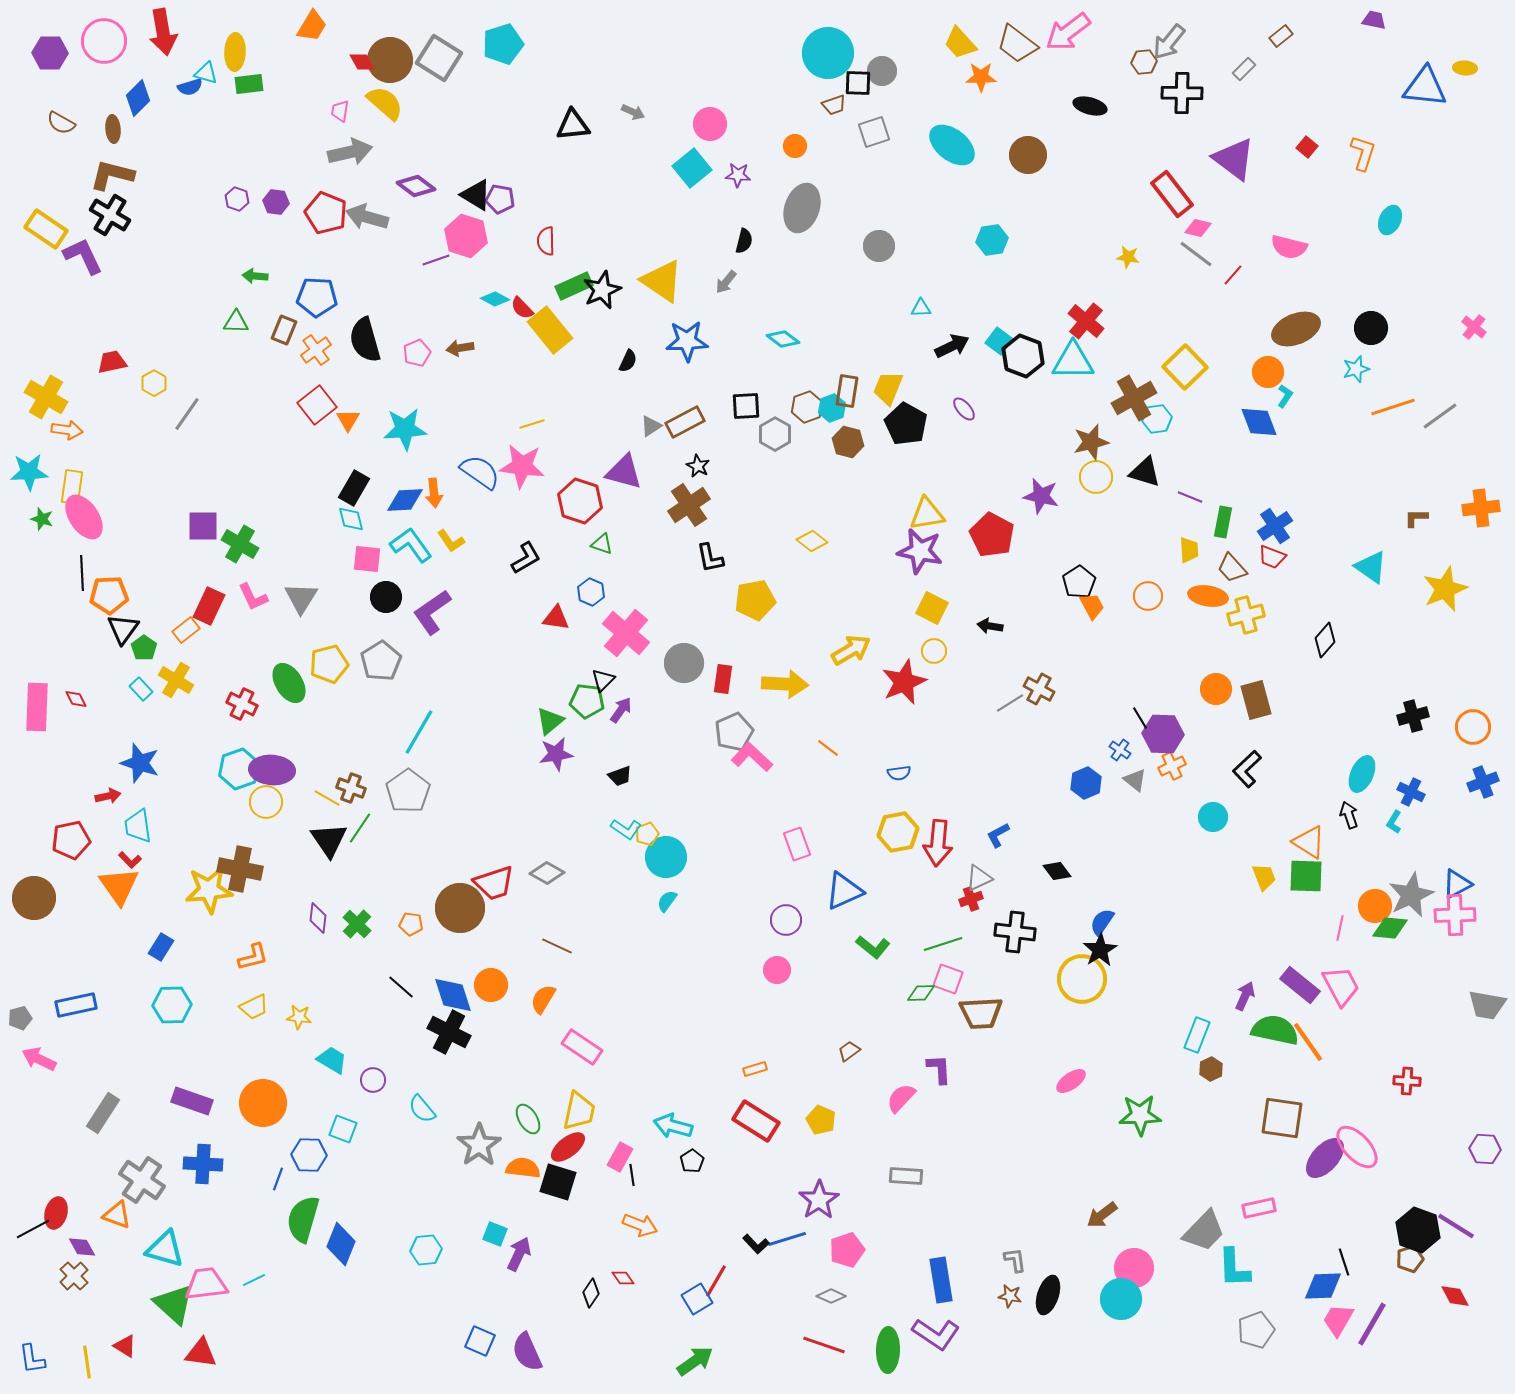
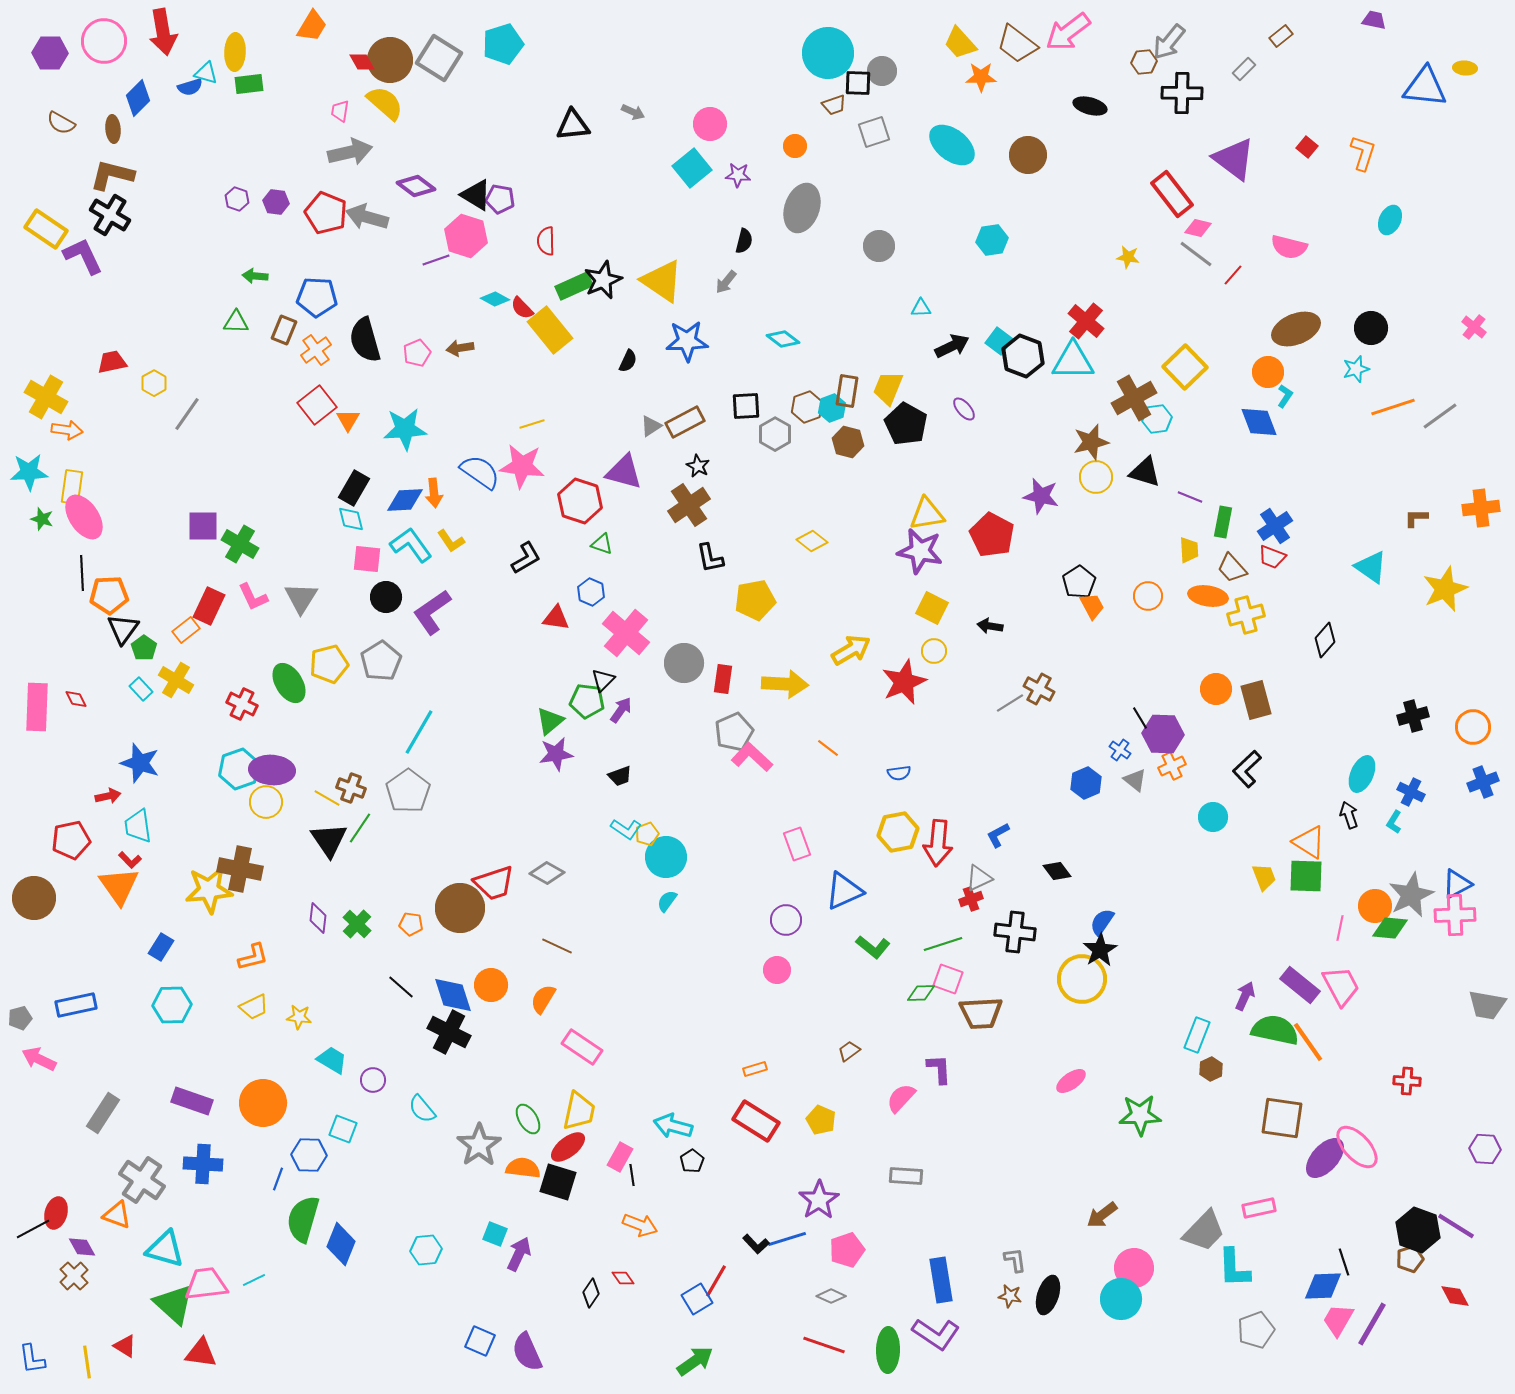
black star at (602, 290): moved 1 px right, 10 px up
